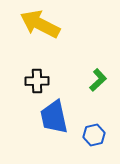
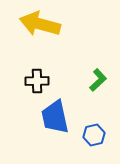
yellow arrow: rotated 12 degrees counterclockwise
blue trapezoid: moved 1 px right
